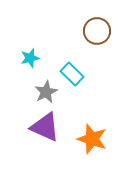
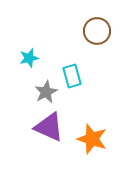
cyan star: moved 1 px left
cyan rectangle: moved 2 px down; rotated 30 degrees clockwise
purple triangle: moved 4 px right
